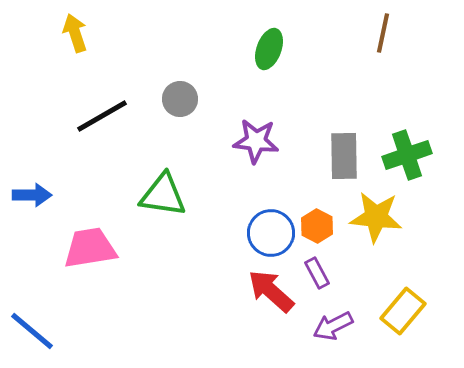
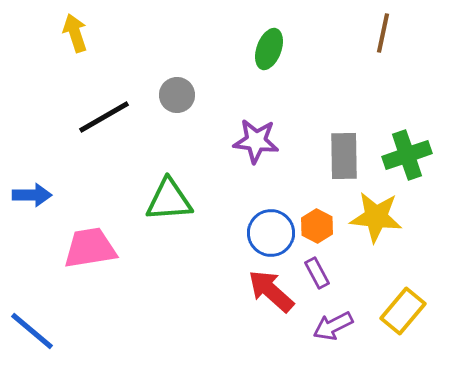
gray circle: moved 3 px left, 4 px up
black line: moved 2 px right, 1 px down
green triangle: moved 6 px right, 5 px down; rotated 12 degrees counterclockwise
